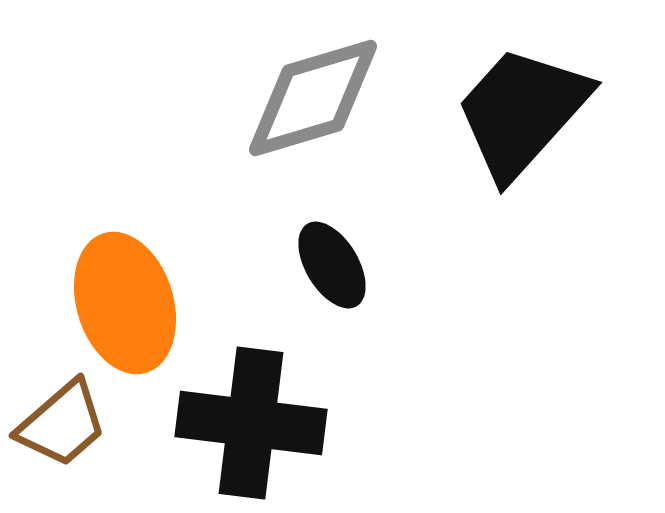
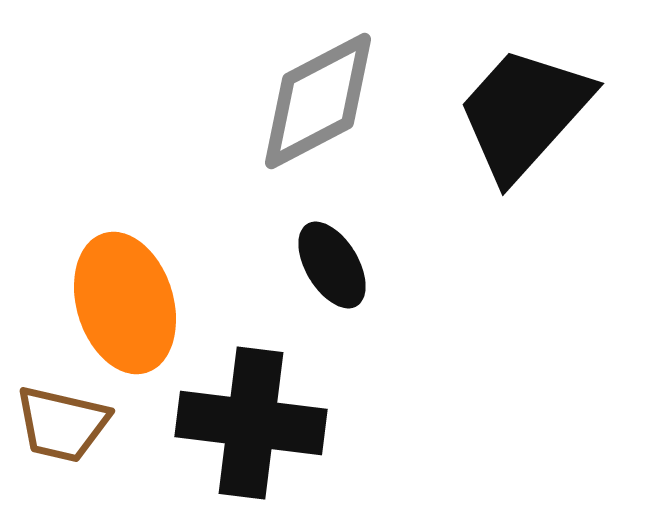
gray diamond: moved 5 px right, 3 px down; rotated 11 degrees counterclockwise
black trapezoid: moved 2 px right, 1 px down
brown trapezoid: rotated 54 degrees clockwise
